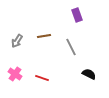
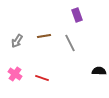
gray line: moved 1 px left, 4 px up
black semicircle: moved 10 px right, 3 px up; rotated 24 degrees counterclockwise
